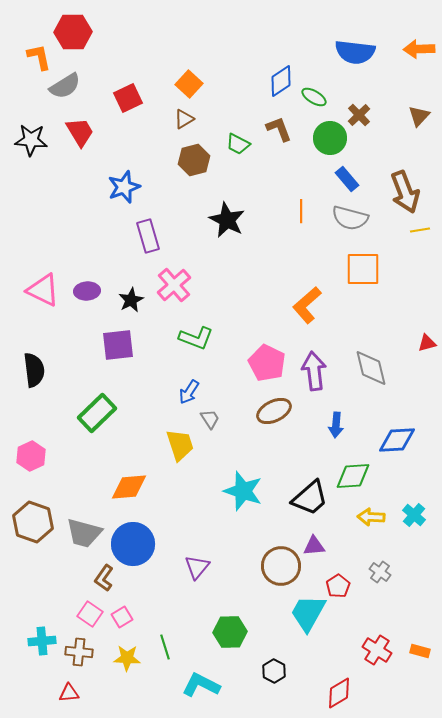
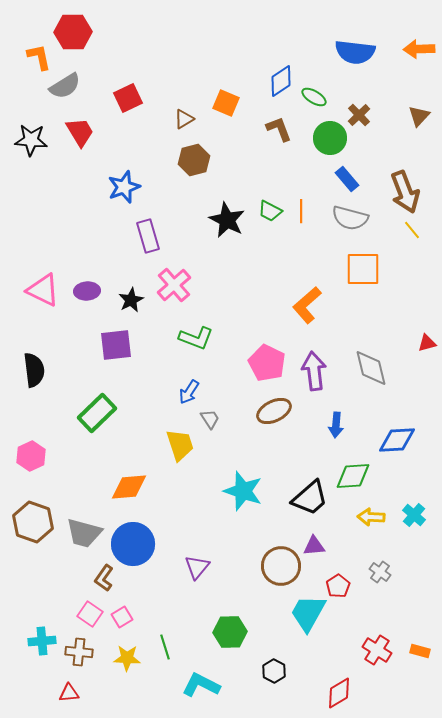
orange square at (189, 84): moved 37 px right, 19 px down; rotated 20 degrees counterclockwise
green trapezoid at (238, 144): moved 32 px right, 67 px down
yellow line at (420, 230): moved 8 px left; rotated 60 degrees clockwise
purple square at (118, 345): moved 2 px left
